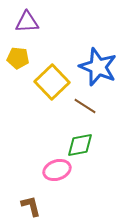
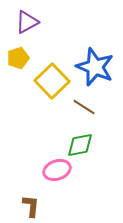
purple triangle: rotated 25 degrees counterclockwise
yellow pentagon: rotated 25 degrees counterclockwise
blue star: moved 3 px left
yellow square: moved 1 px up
brown line: moved 1 px left, 1 px down
brown L-shape: rotated 20 degrees clockwise
